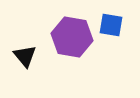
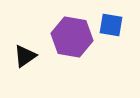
black triangle: rotated 35 degrees clockwise
